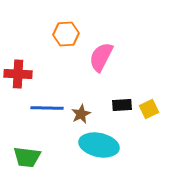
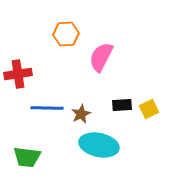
red cross: rotated 12 degrees counterclockwise
